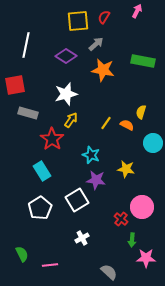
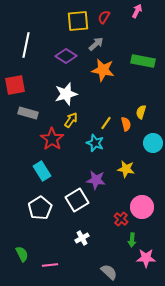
orange semicircle: moved 1 px left, 1 px up; rotated 48 degrees clockwise
cyan star: moved 4 px right, 12 px up
